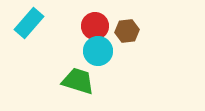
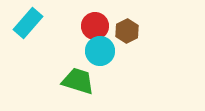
cyan rectangle: moved 1 px left
brown hexagon: rotated 20 degrees counterclockwise
cyan circle: moved 2 px right
